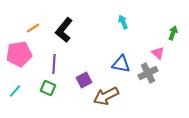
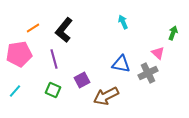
purple line: moved 5 px up; rotated 18 degrees counterclockwise
purple square: moved 2 px left
green square: moved 5 px right, 2 px down
